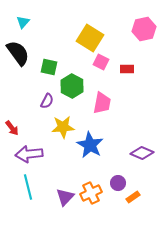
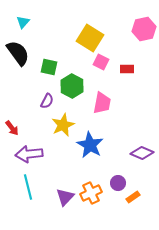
yellow star: moved 2 px up; rotated 20 degrees counterclockwise
